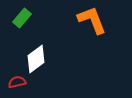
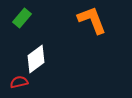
red semicircle: moved 2 px right
